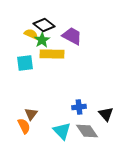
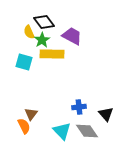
black diamond: moved 3 px up; rotated 15 degrees clockwise
yellow semicircle: moved 2 px left, 2 px up; rotated 136 degrees counterclockwise
cyan square: moved 1 px left, 1 px up; rotated 24 degrees clockwise
